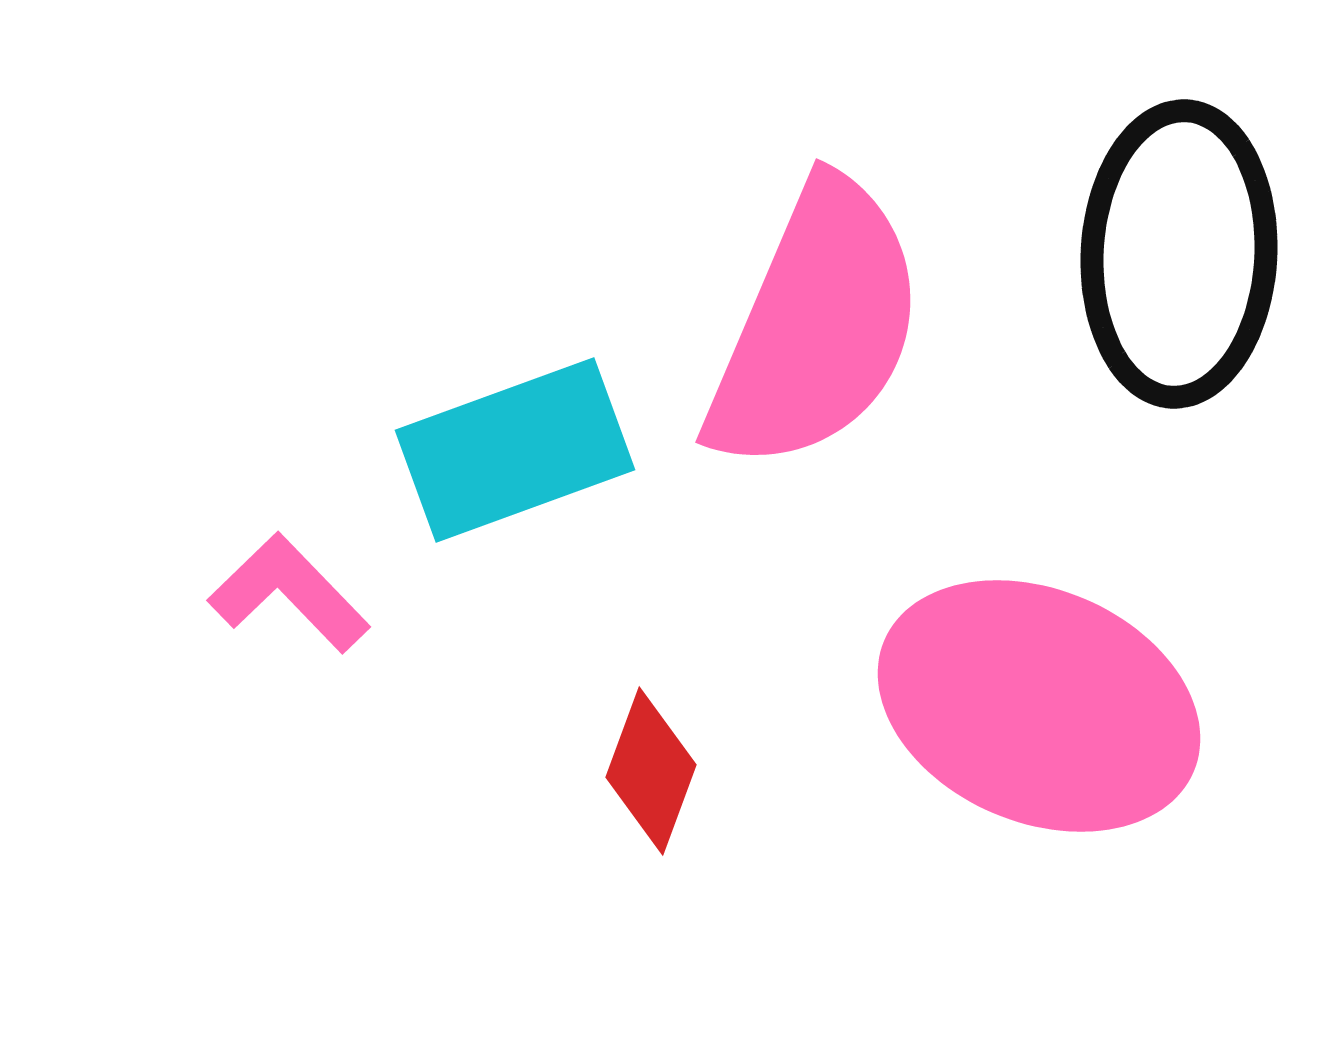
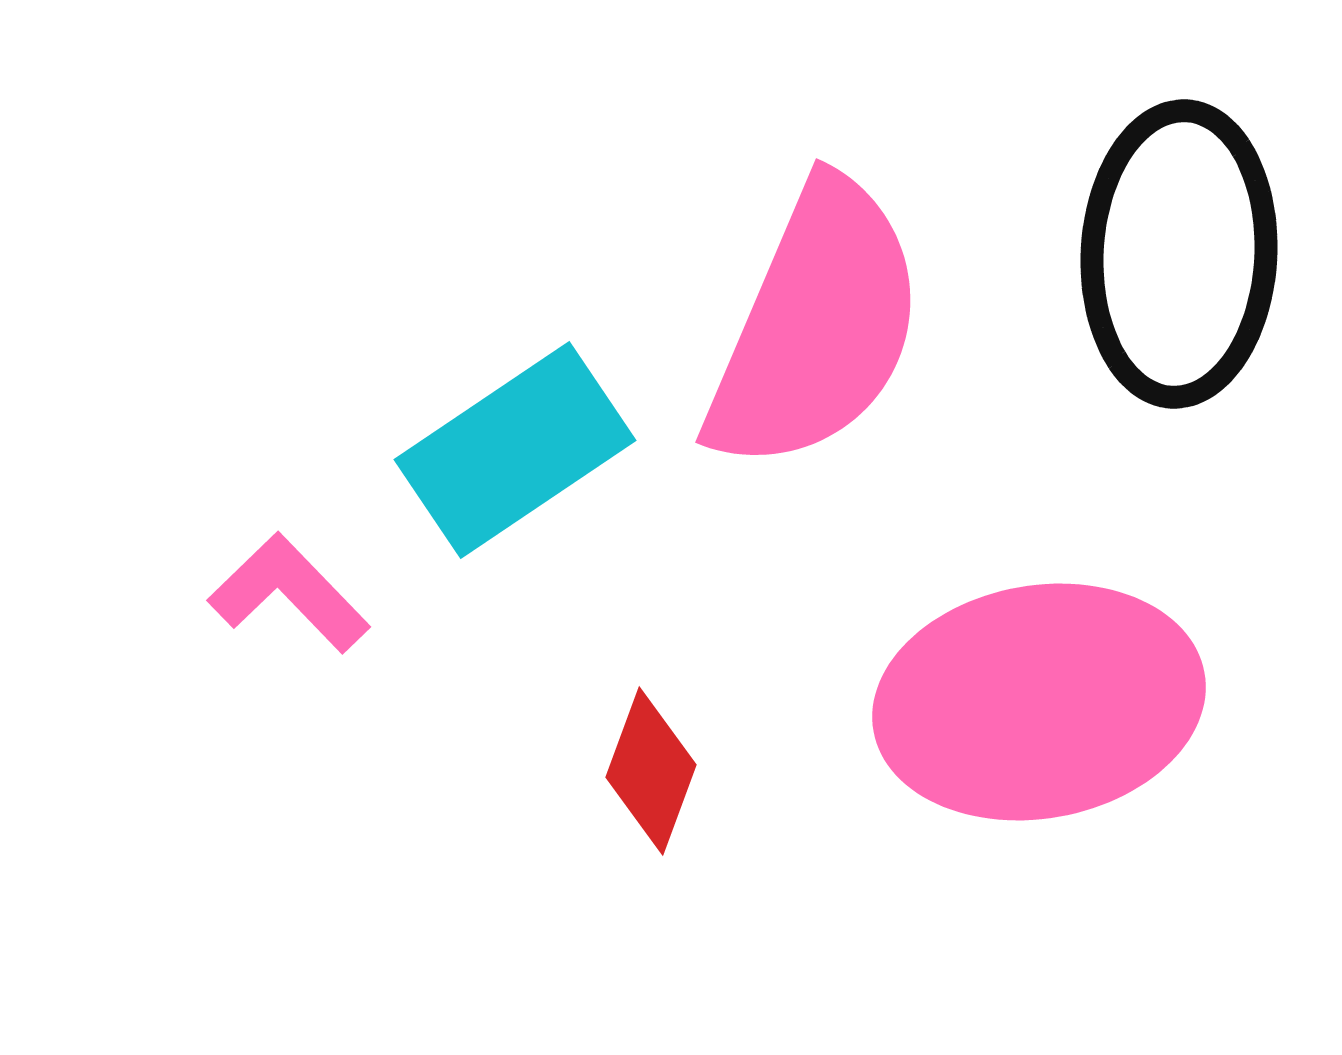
cyan rectangle: rotated 14 degrees counterclockwise
pink ellipse: moved 4 px up; rotated 33 degrees counterclockwise
